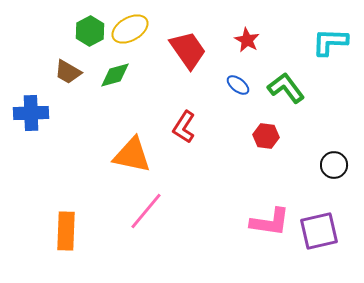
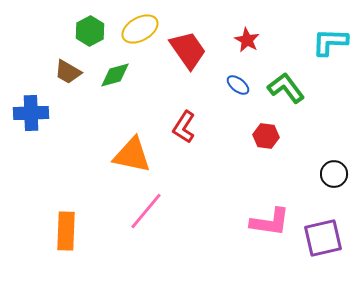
yellow ellipse: moved 10 px right
black circle: moved 9 px down
purple square: moved 4 px right, 7 px down
